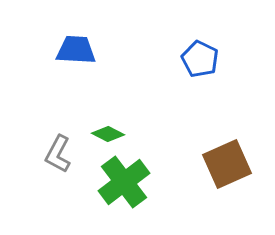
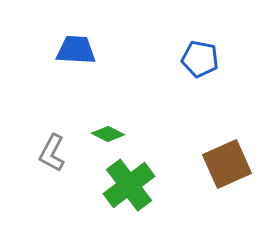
blue pentagon: rotated 15 degrees counterclockwise
gray L-shape: moved 6 px left, 1 px up
green cross: moved 5 px right, 3 px down
